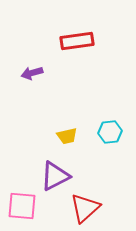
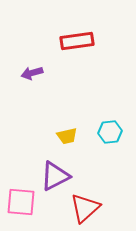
pink square: moved 1 px left, 4 px up
